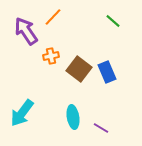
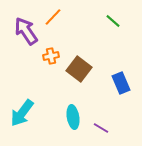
blue rectangle: moved 14 px right, 11 px down
